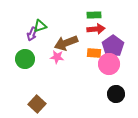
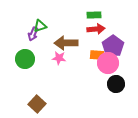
purple arrow: moved 1 px right
brown arrow: rotated 20 degrees clockwise
orange rectangle: moved 3 px right, 2 px down
pink star: moved 2 px right, 1 px down
pink circle: moved 1 px left, 1 px up
black circle: moved 10 px up
